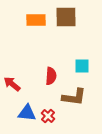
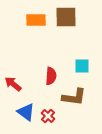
red arrow: moved 1 px right
blue triangle: moved 1 px left, 1 px up; rotated 30 degrees clockwise
